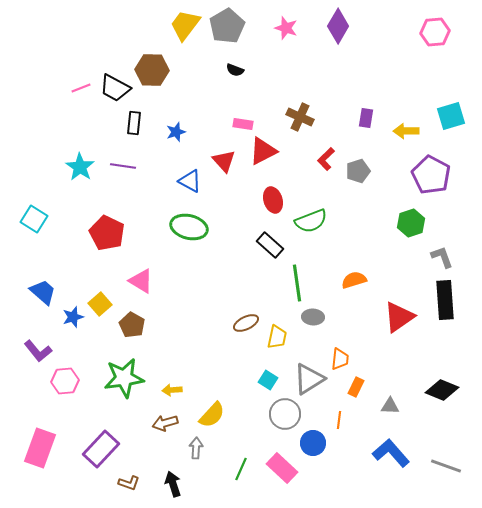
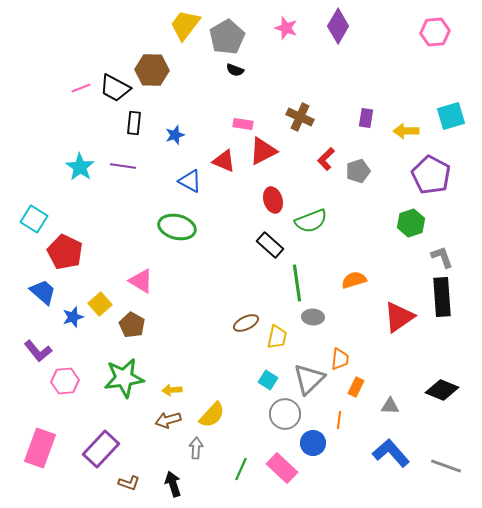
gray pentagon at (227, 26): moved 11 px down
blue star at (176, 132): moved 1 px left, 3 px down
red triangle at (224, 161): rotated 25 degrees counterclockwise
green ellipse at (189, 227): moved 12 px left
red pentagon at (107, 233): moved 42 px left, 19 px down
black rectangle at (445, 300): moved 3 px left, 3 px up
gray triangle at (309, 379): rotated 12 degrees counterclockwise
brown arrow at (165, 423): moved 3 px right, 3 px up
